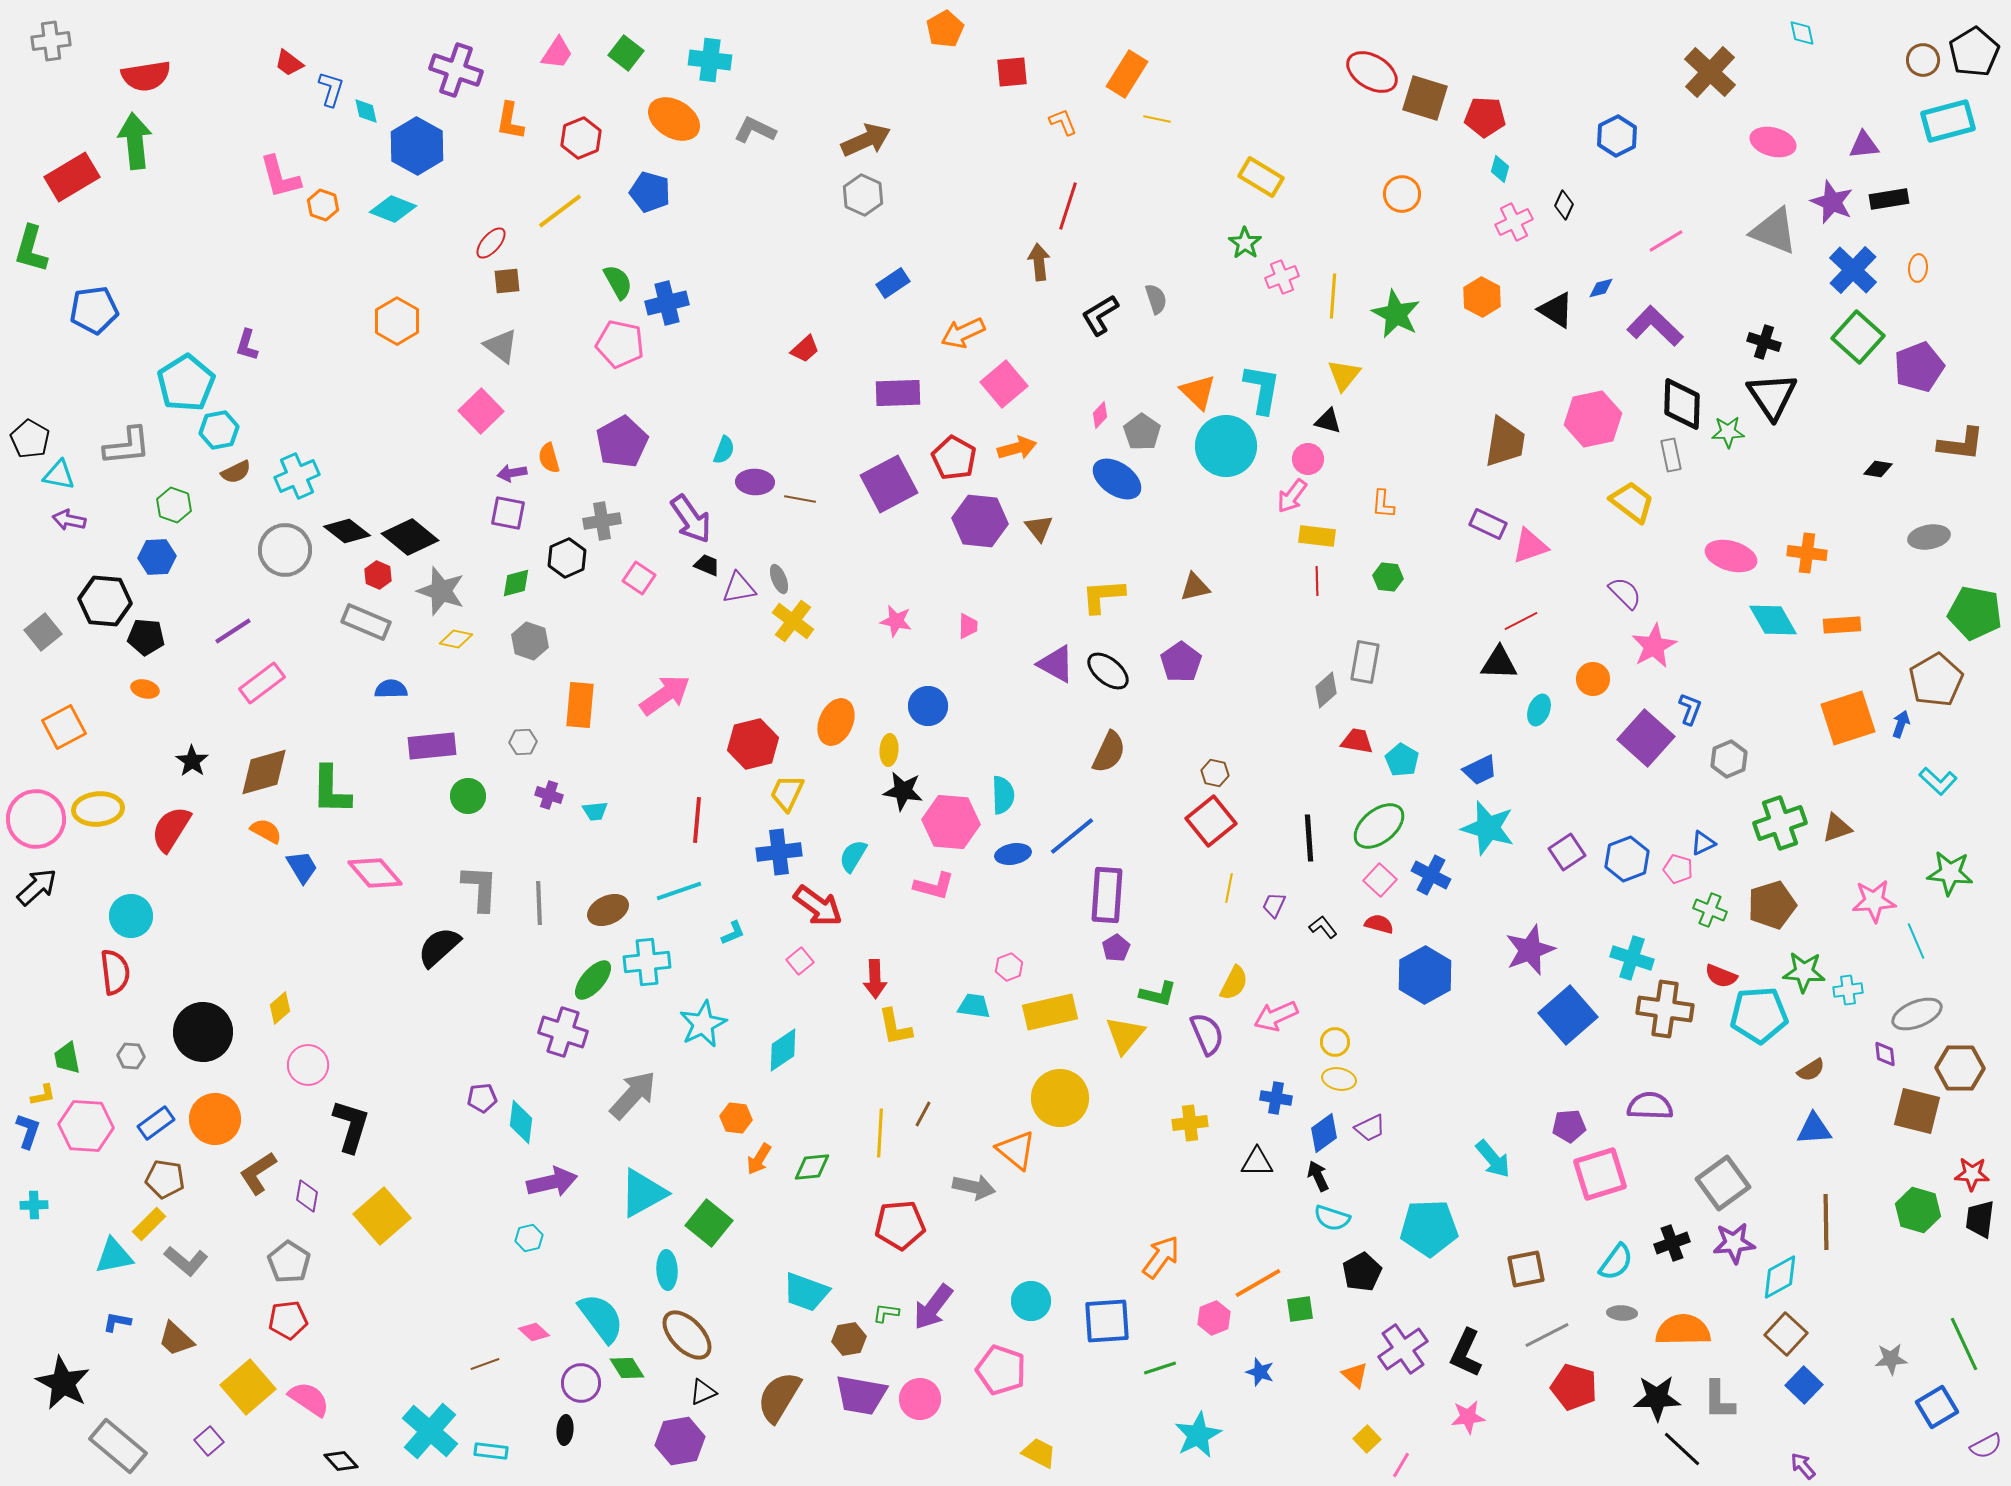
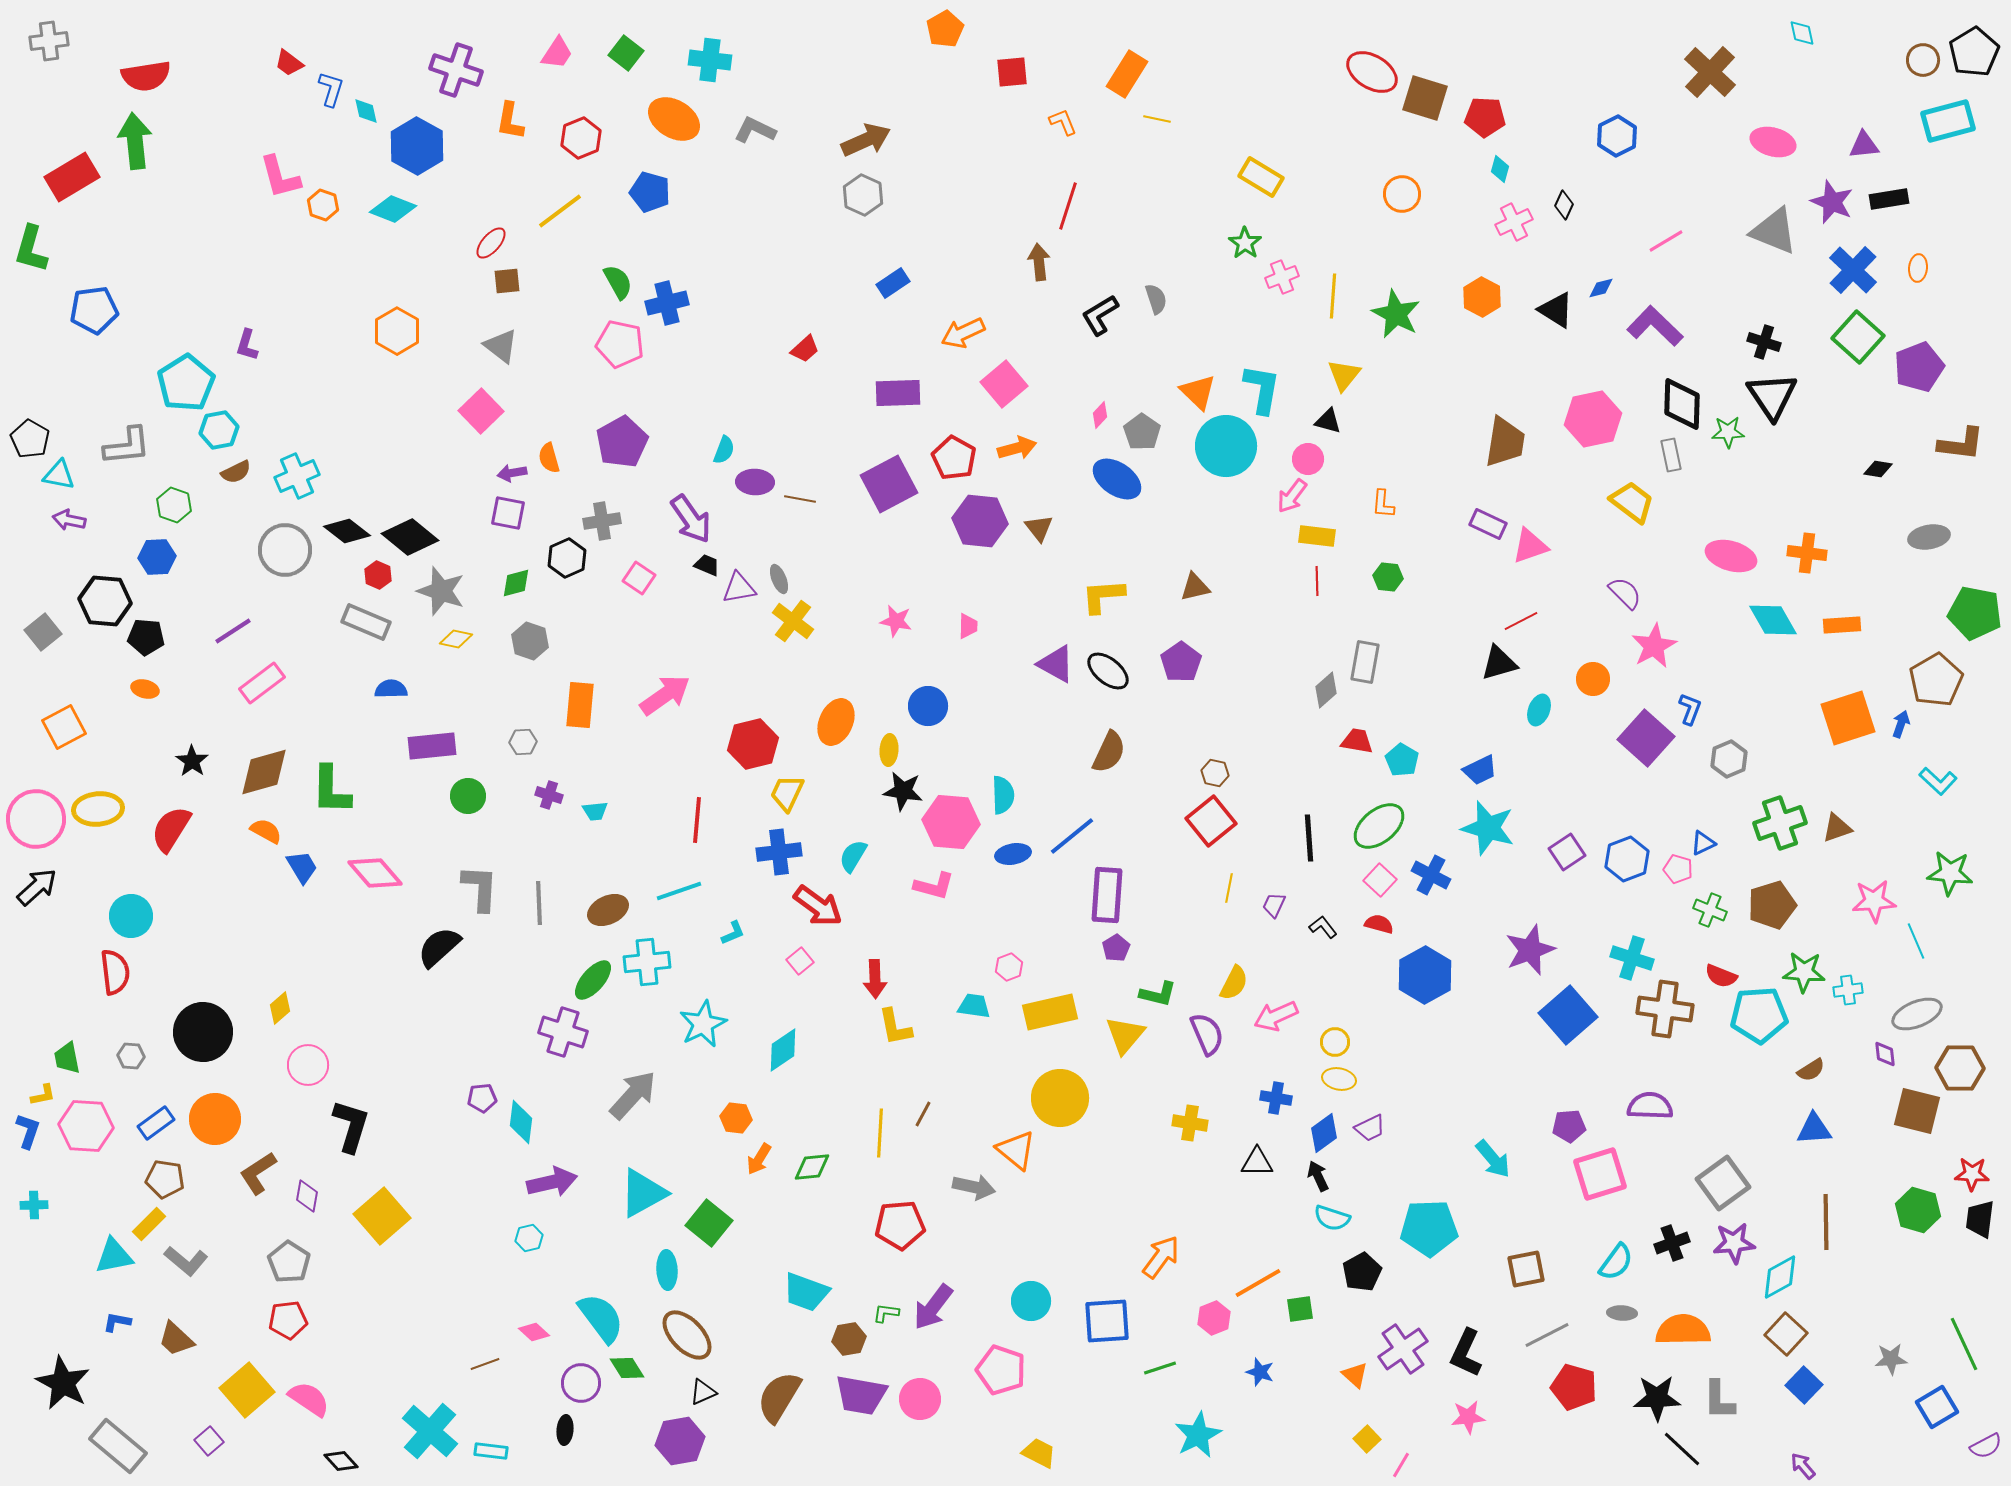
gray cross at (51, 41): moved 2 px left
orange hexagon at (397, 321): moved 10 px down
black triangle at (1499, 663): rotated 18 degrees counterclockwise
yellow cross at (1190, 1123): rotated 16 degrees clockwise
yellow square at (248, 1387): moved 1 px left, 3 px down
